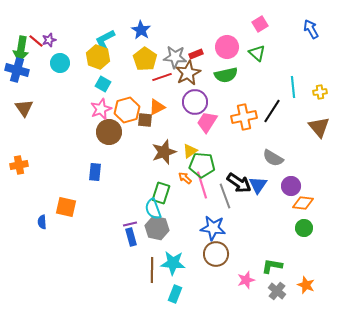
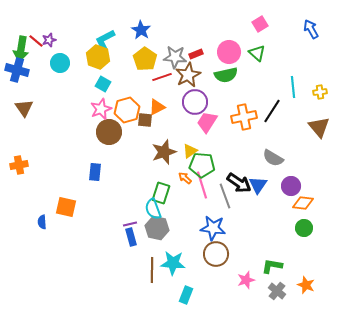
pink circle at (227, 47): moved 2 px right, 5 px down
brown star at (188, 73): moved 2 px down
cyan rectangle at (175, 294): moved 11 px right, 1 px down
